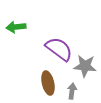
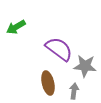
green arrow: rotated 24 degrees counterclockwise
gray arrow: moved 2 px right
